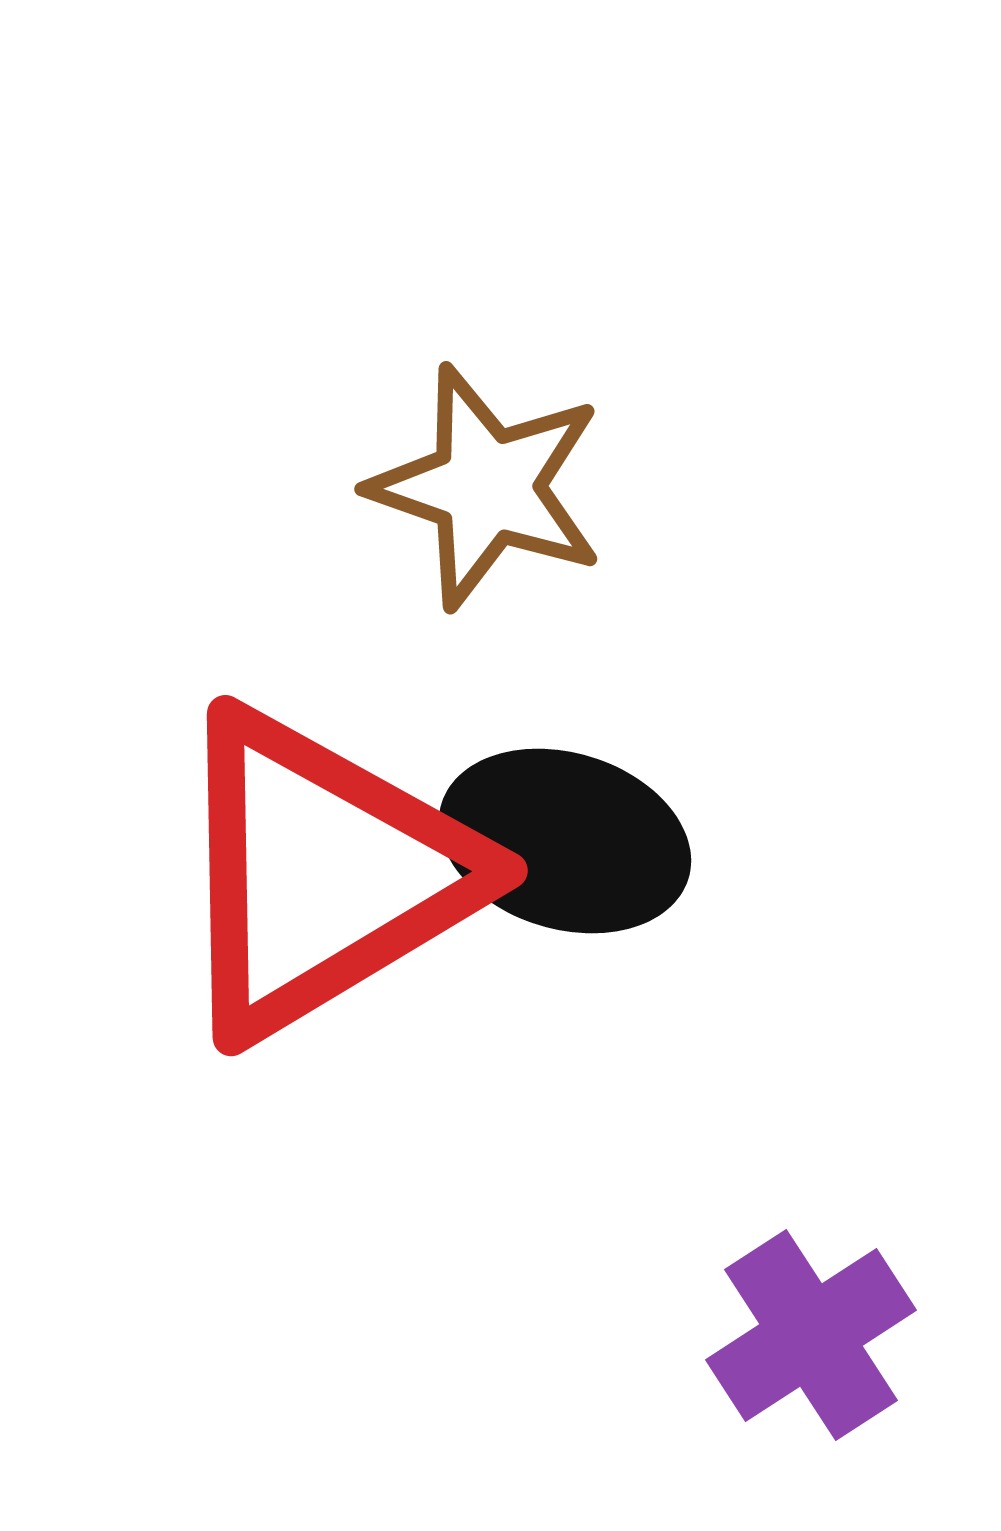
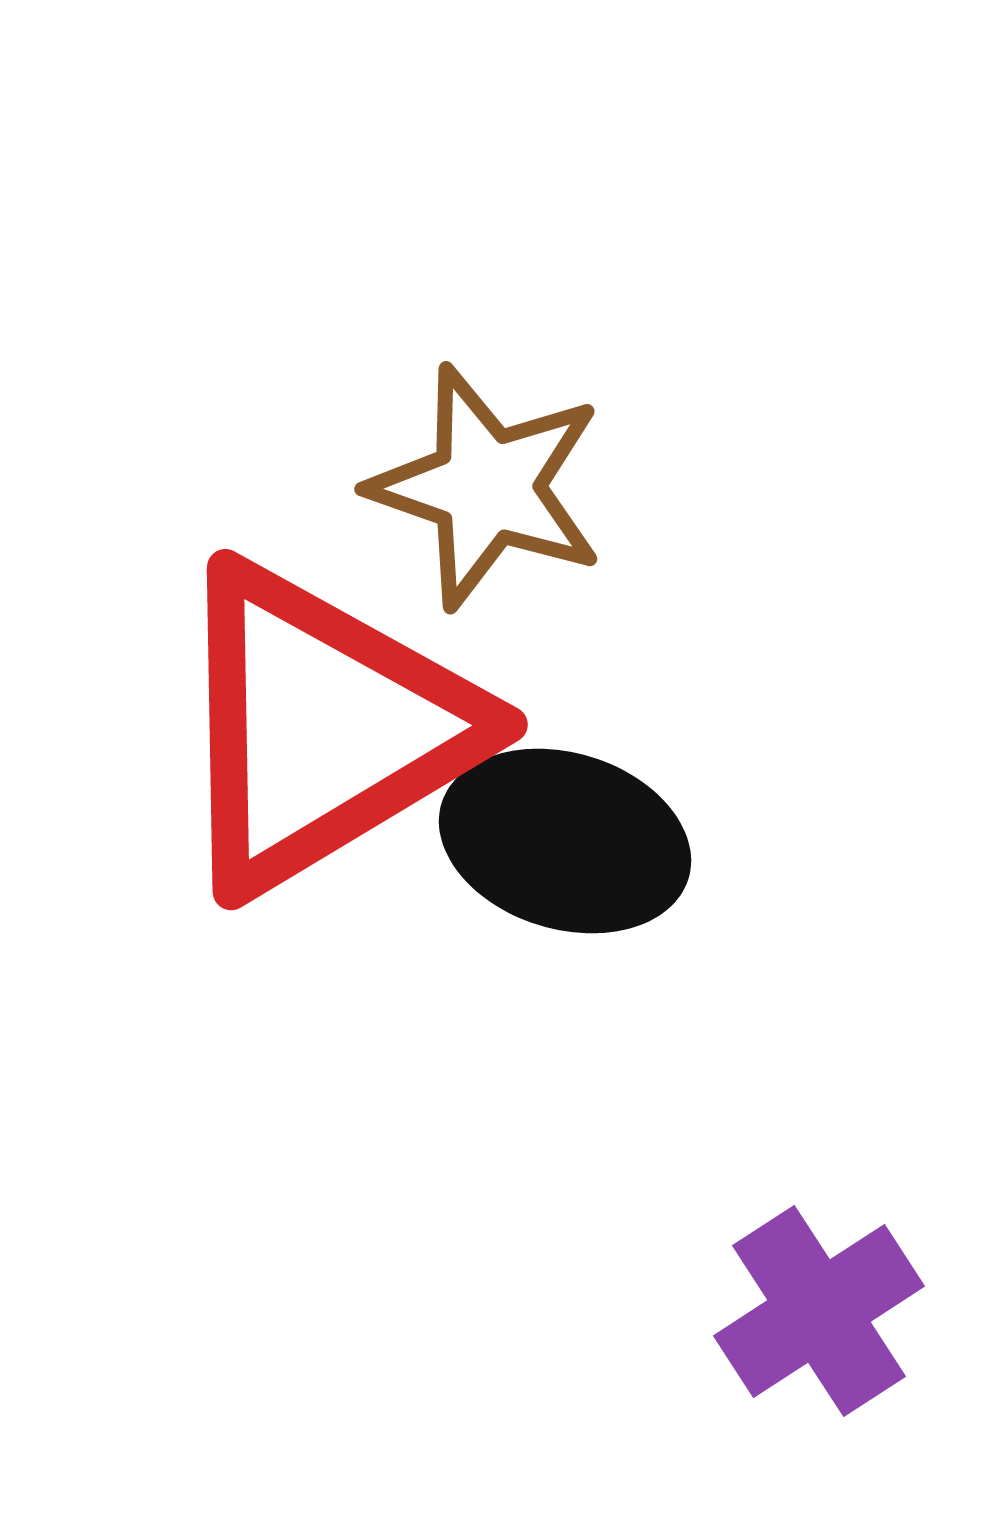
red triangle: moved 146 px up
purple cross: moved 8 px right, 24 px up
